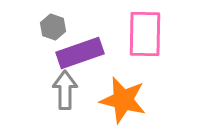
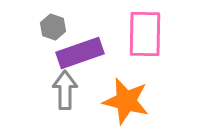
orange star: moved 3 px right, 1 px down
